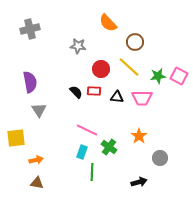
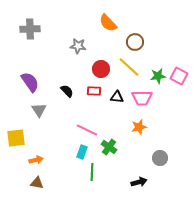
gray cross: rotated 12 degrees clockwise
purple semicircle: rotated 25 degrees counterclockwise
black semicircle: moved 9 px left, 1 px up
orange star: moved 9 px up; rotated 21 degrees clockwise
